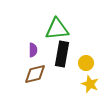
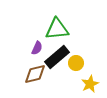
purple semicircle: moved 4 px right, 2 px up; rotated 24 degrees clockwise
black rectangle: moved 5 px left, 3 px down; rotated 40 degrees clockwise
yellow circle: moved 10 px left
yellow star: rotated 24 degrees clockwise
